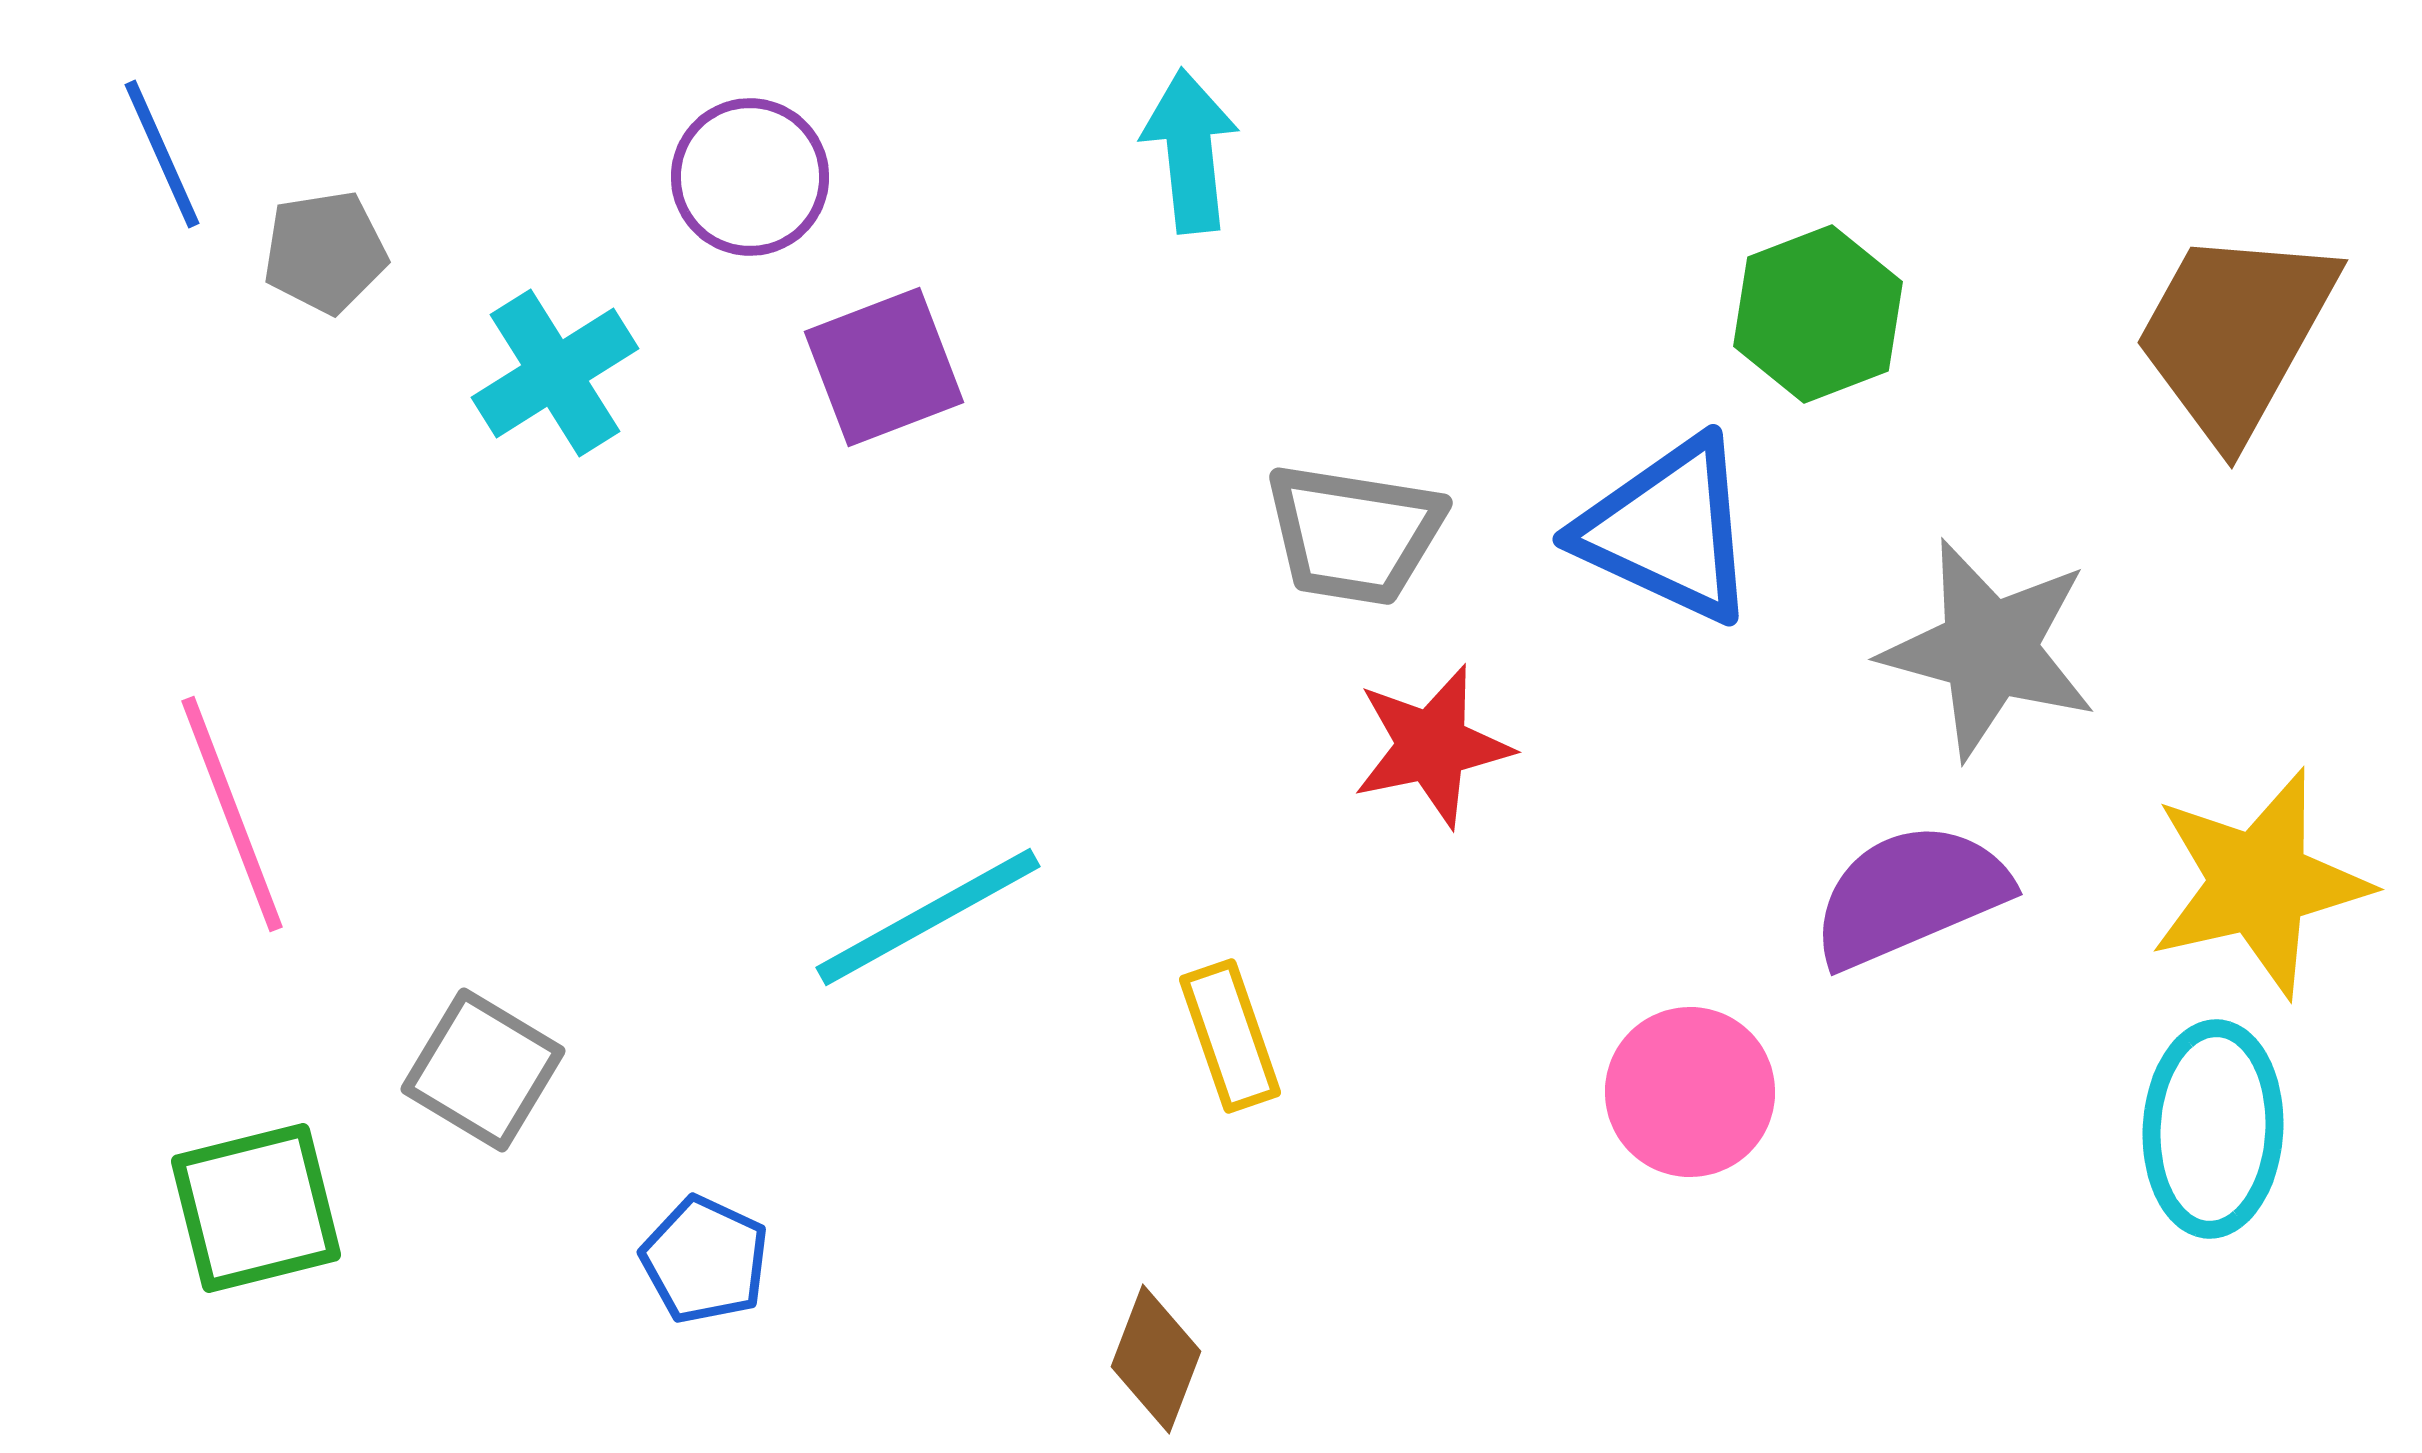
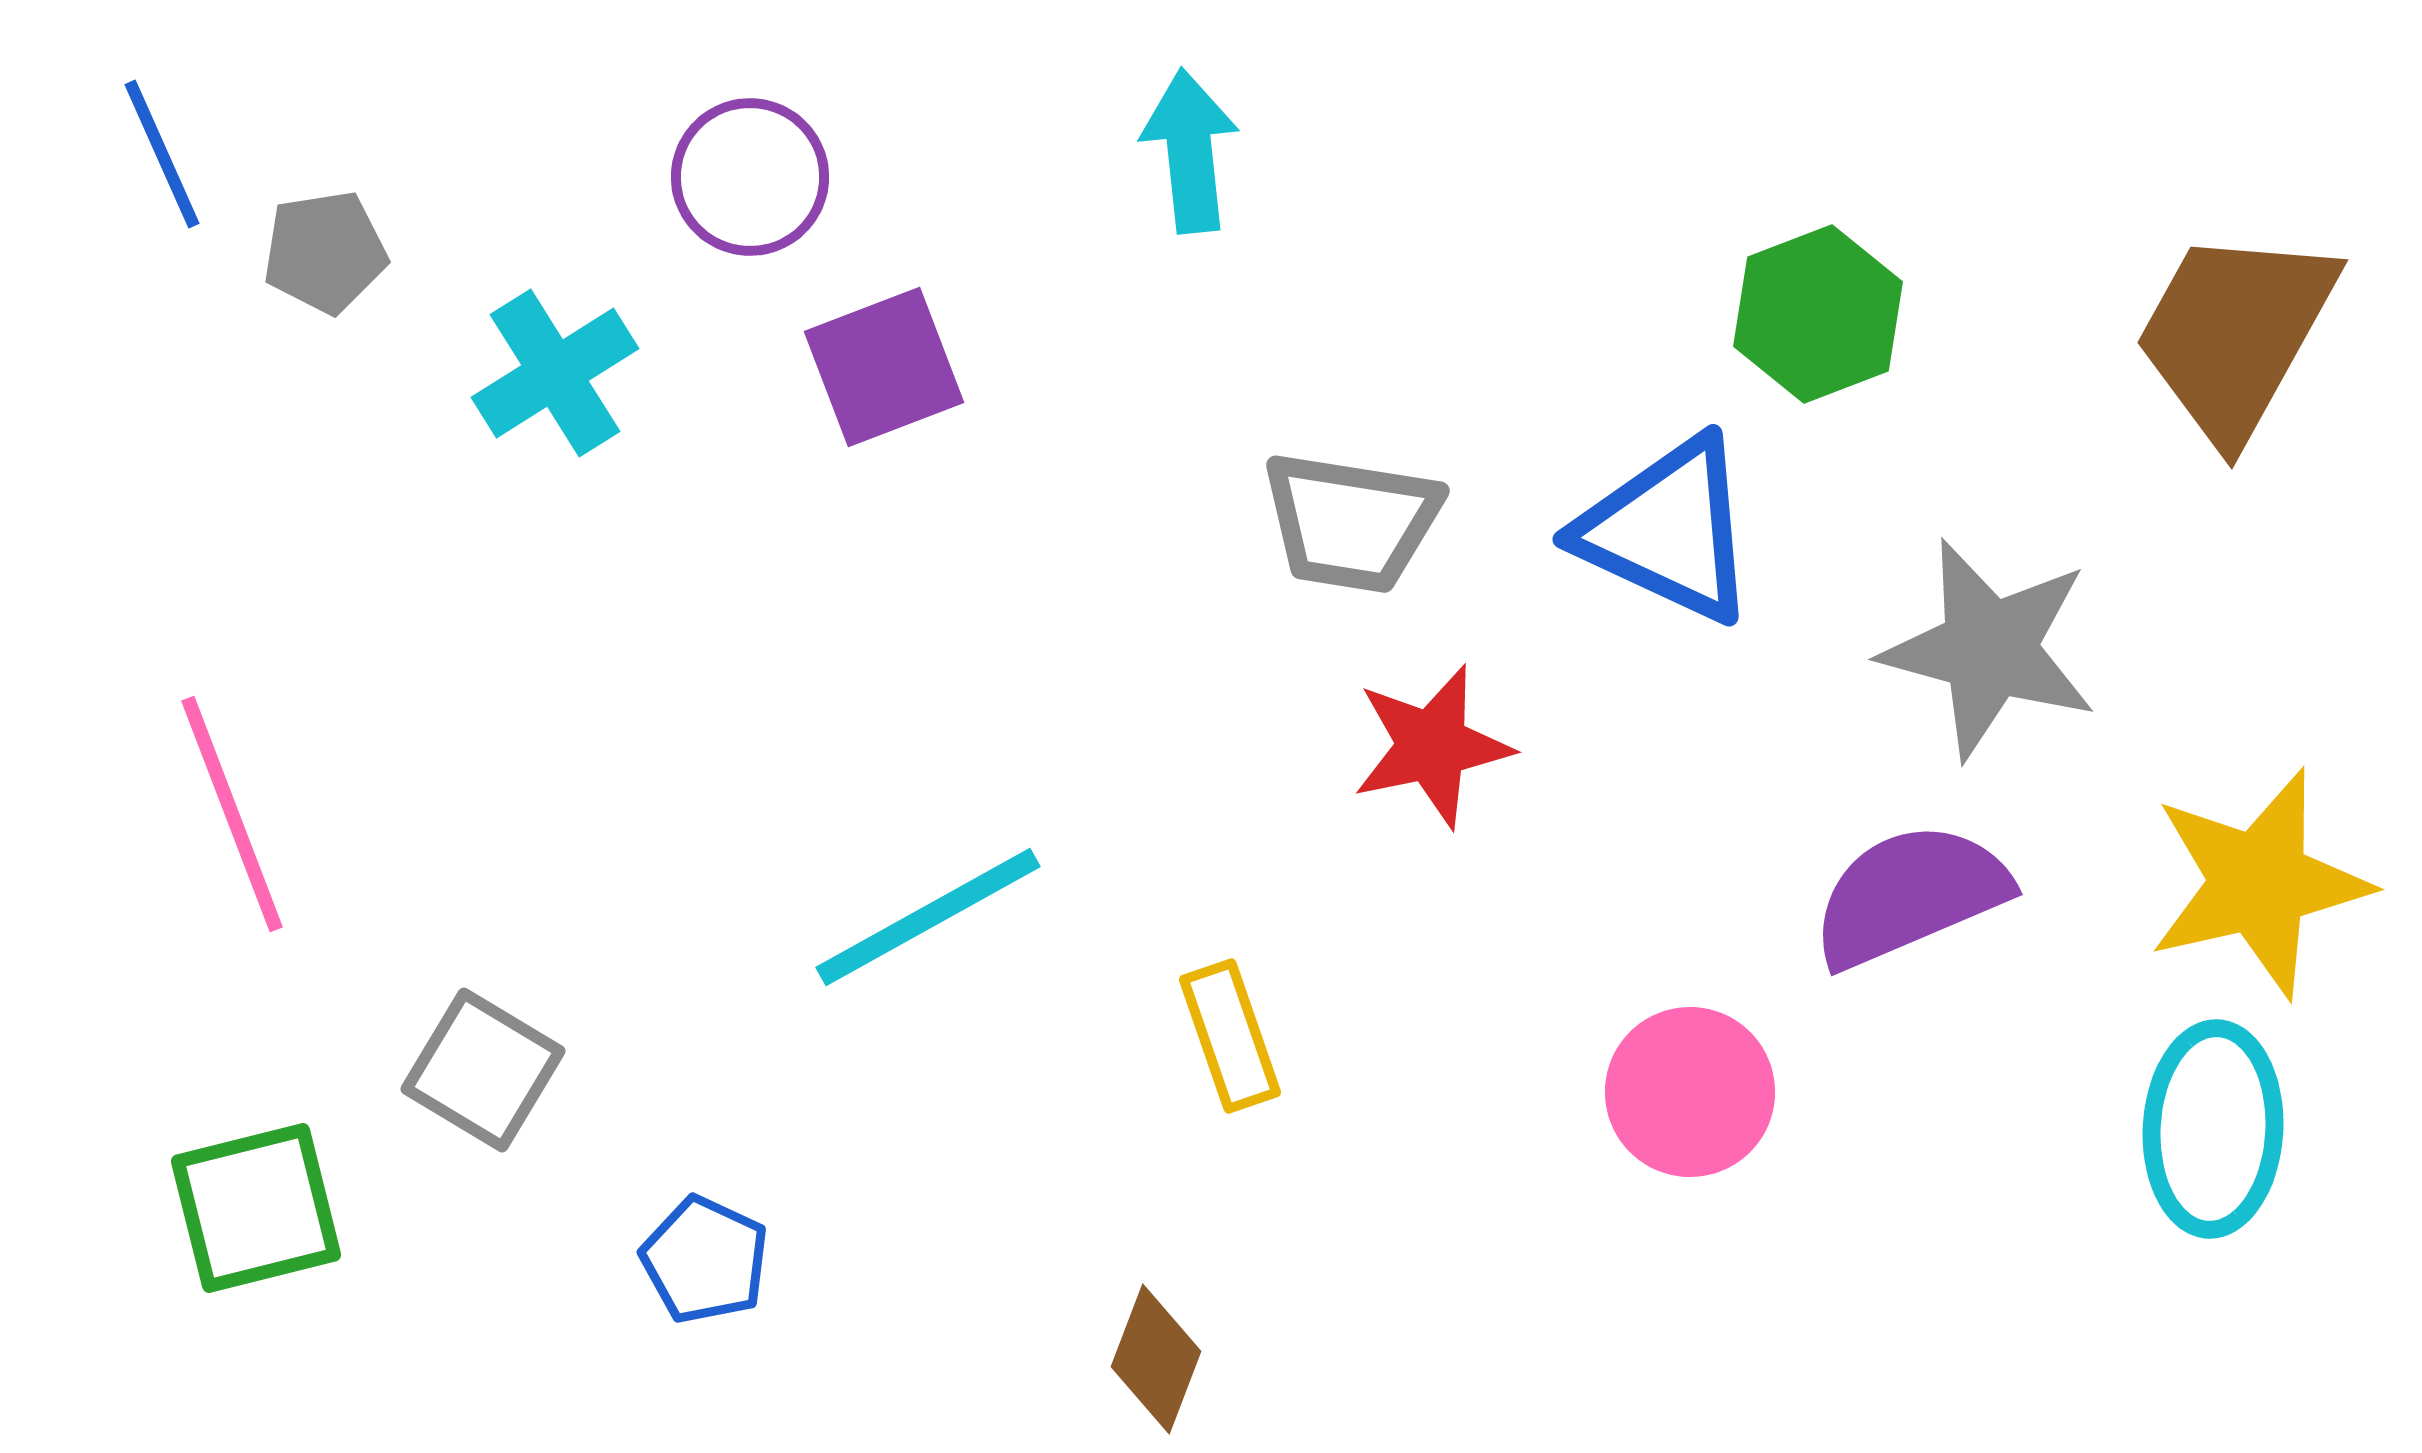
gray trapezoid: moved 3 px left, 12 px up
